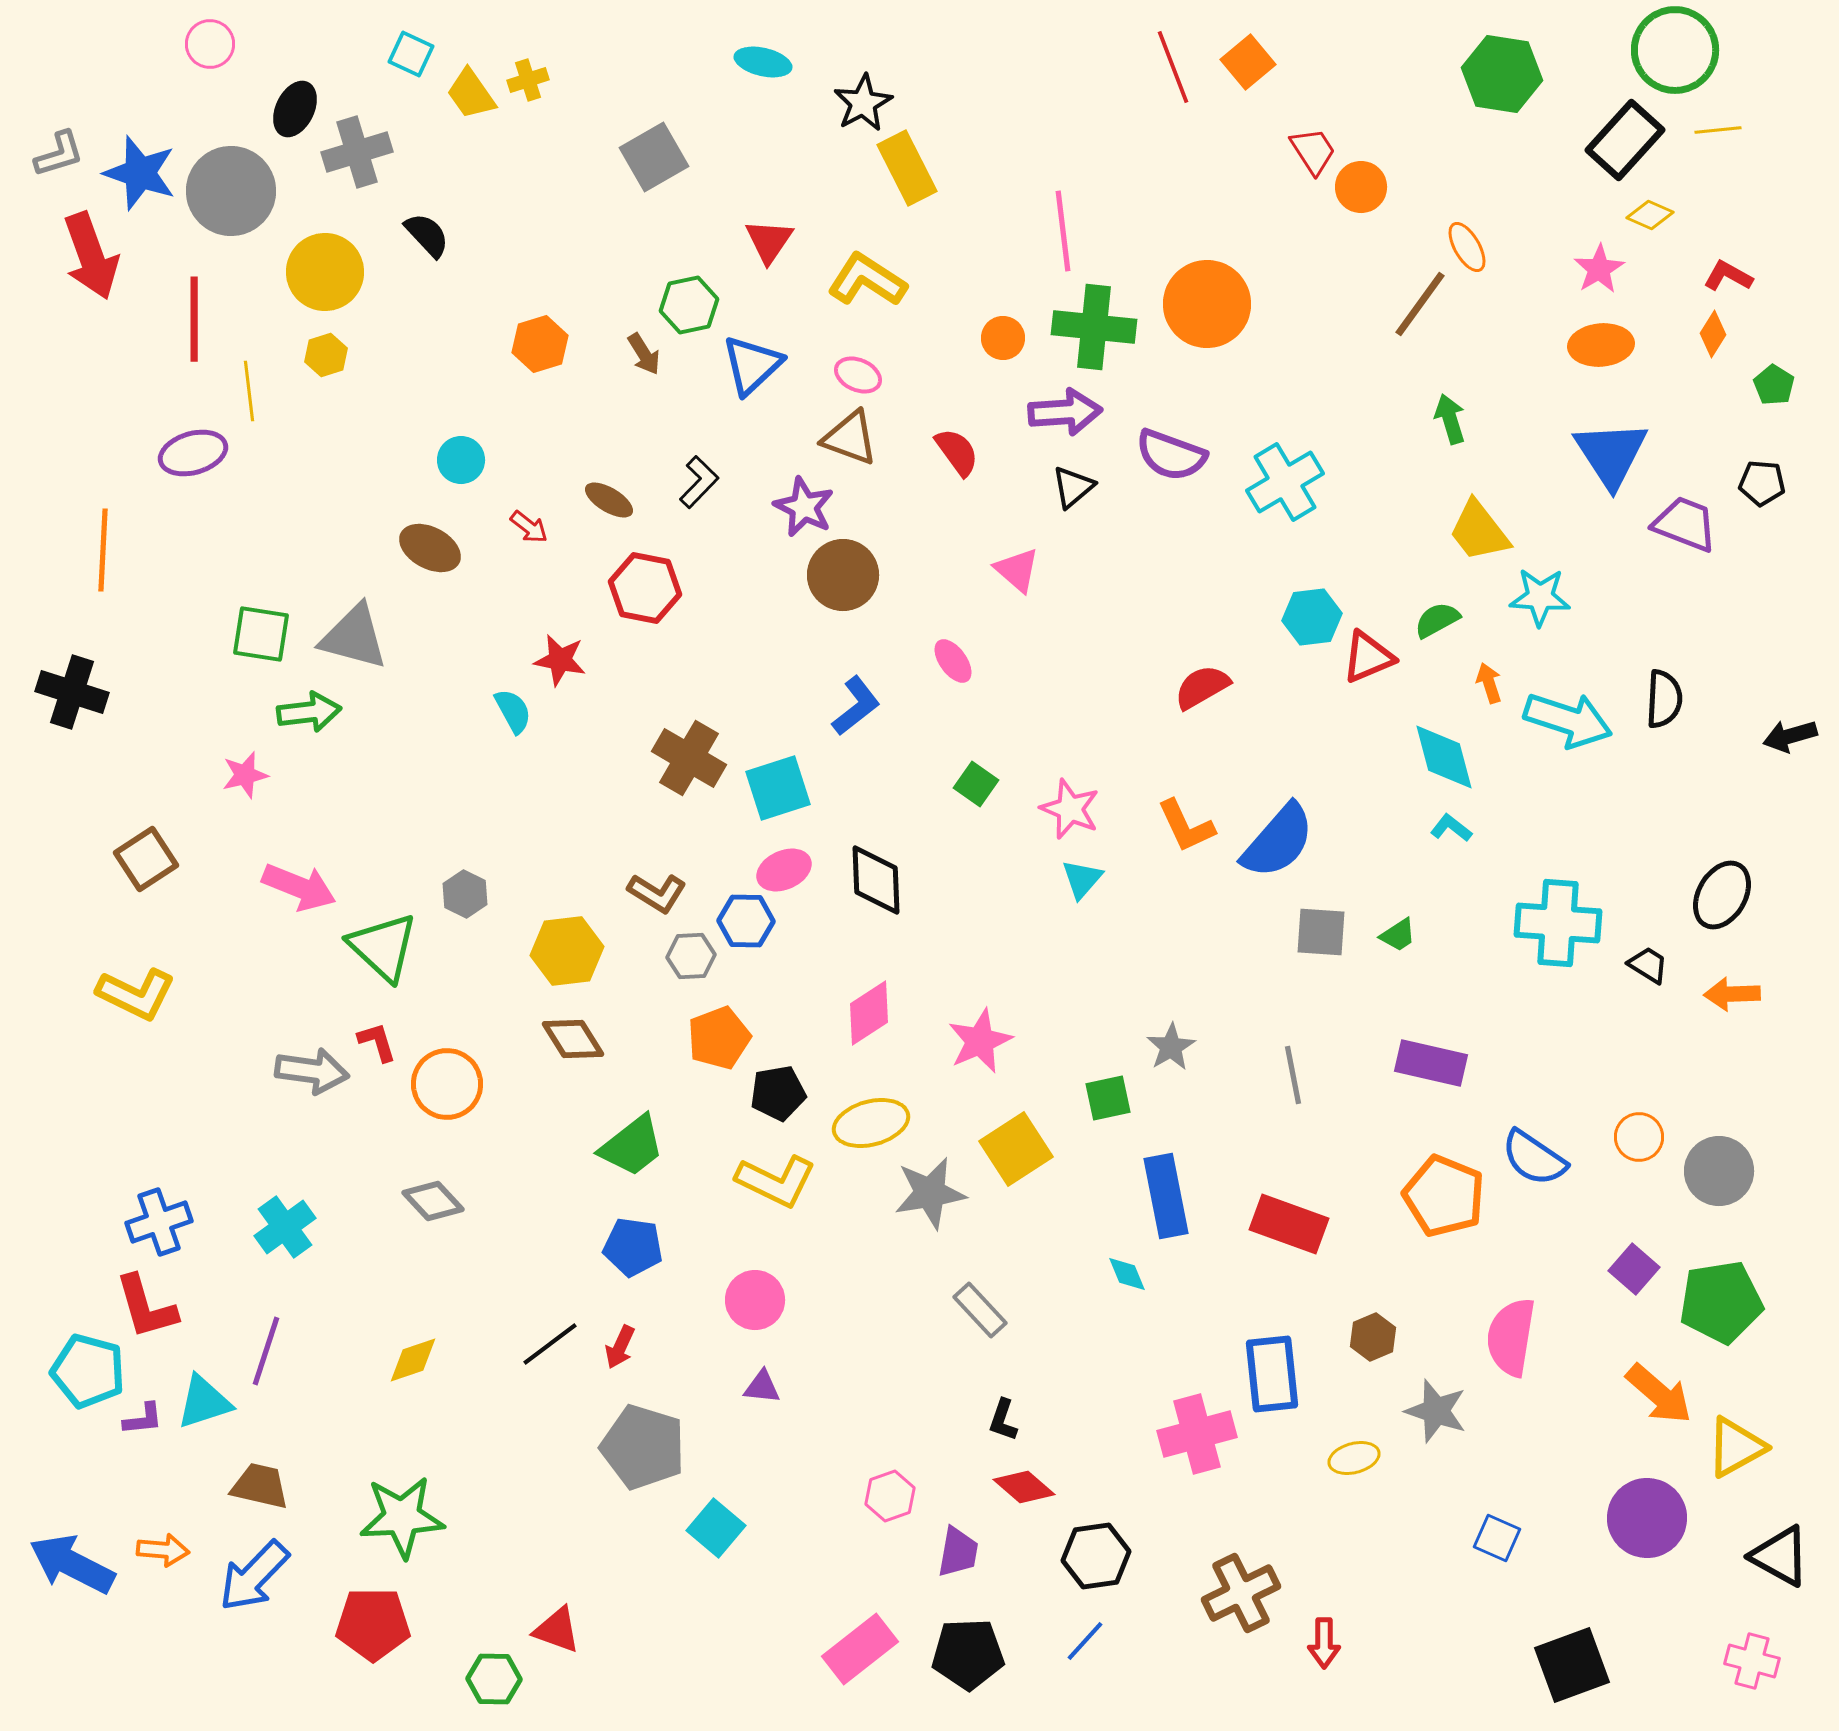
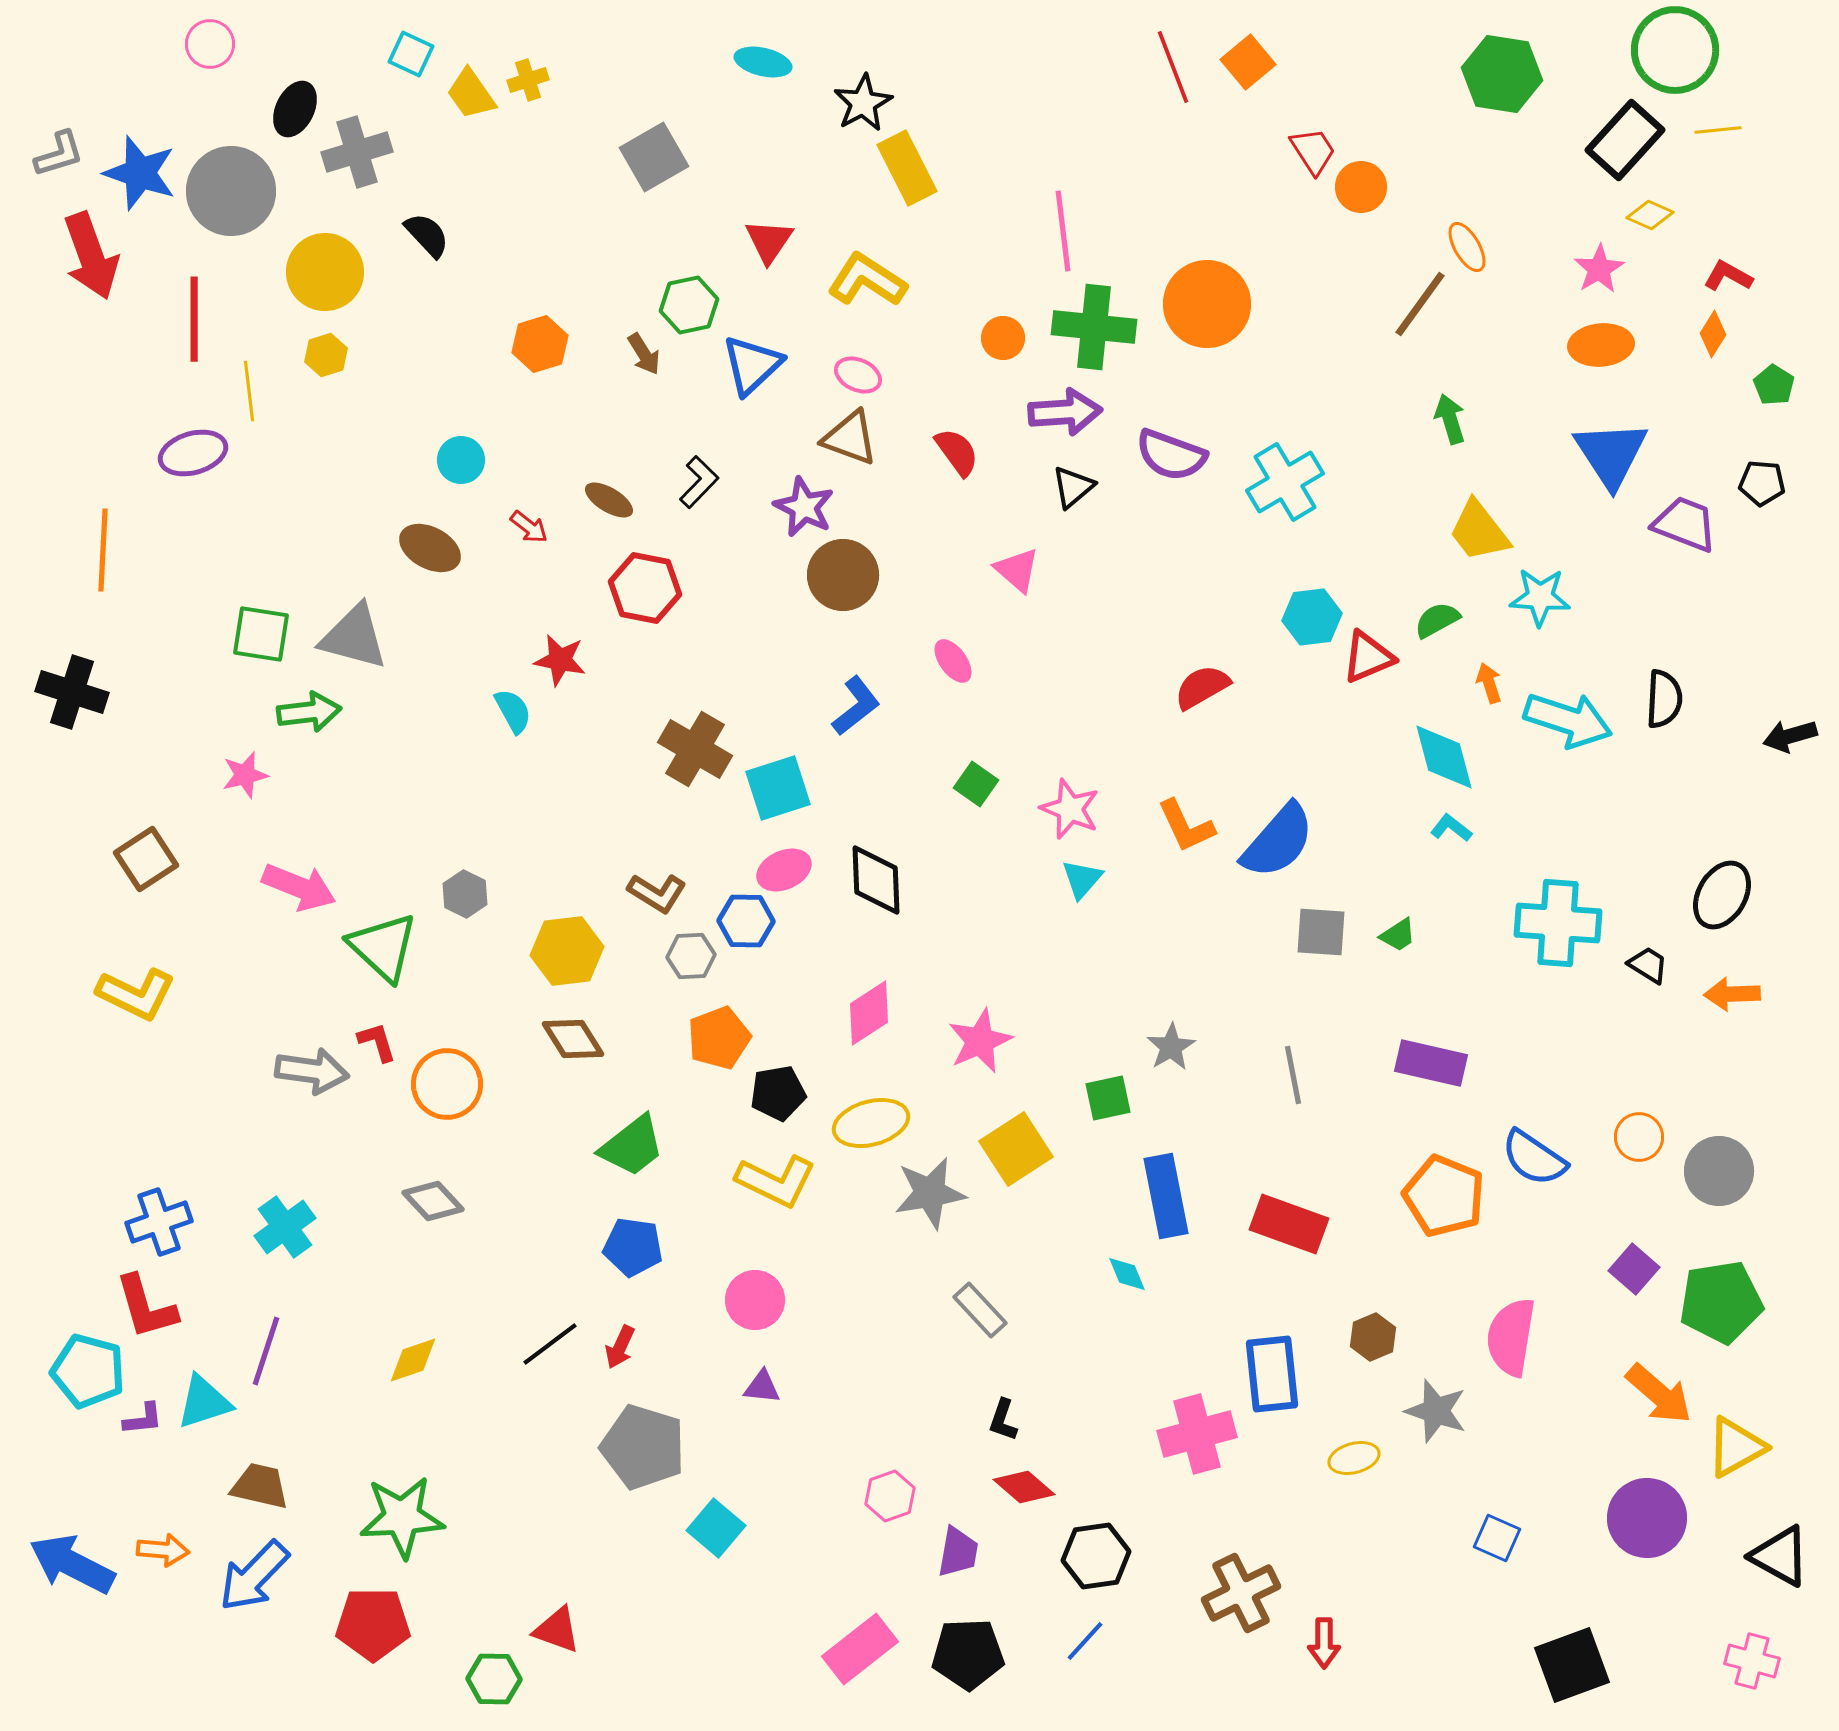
brown cross at (689, 758): moved 6 px right, 9 px up
